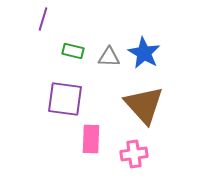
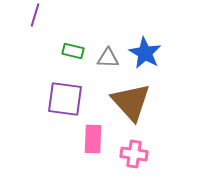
purple line: moved 8 px left, 4 px up
blue star: moved 1 px right
gray triangle: moved 1 px left, 1 px down
brown triangle: moved 13 px left, 3 px up
pink rectangle: moved 2 px right
pink cross: rotated 16 degrees clockwise
